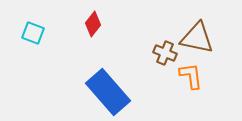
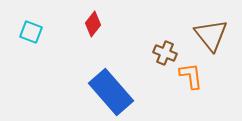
cyan square: moved 2 px left, 1 px up
brown triangle: moved 14 px right, 3 px up; rotated 39 degrees clockwise
blue rectangle: moved 3 px right
